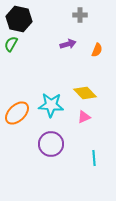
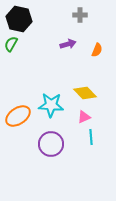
orange ellipse: moved 1 px right, 3 px down; rotated 10 degrees clockwise
cyan line: moved 3 px left, 21 px up
